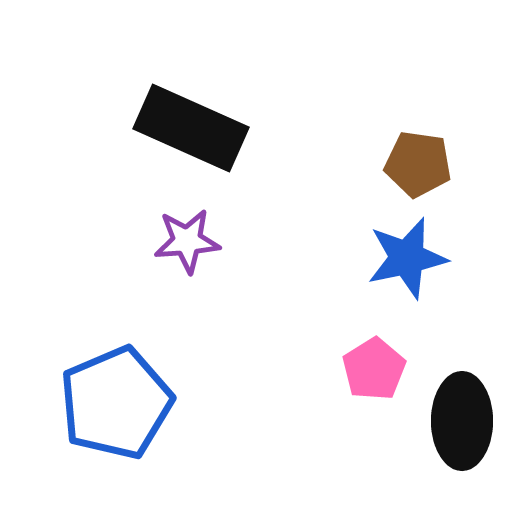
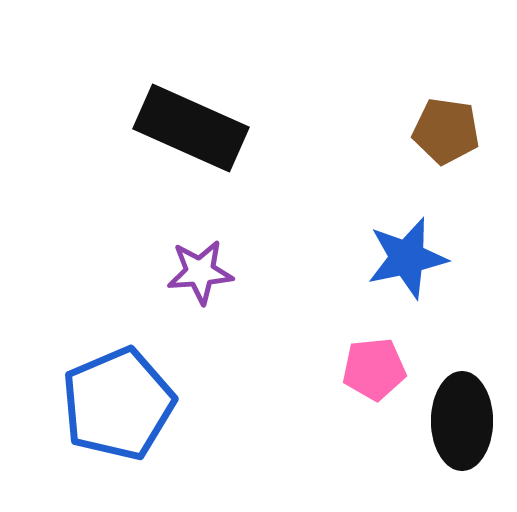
brown pentagon: moved 28 px right, 33 px up
purple star: moved 13 px right, 31 px down
pink pentagon: rotated 26 degrees clockwise
blue pentagon: moved 2 px right, 1 px down
